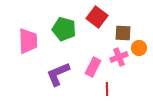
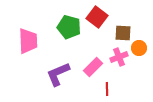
green pentagon: moved 5 px right, 2 px up
pink rectangle: rotated 18 degrees clockwise
